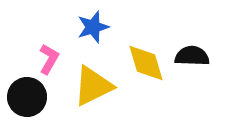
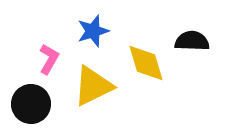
blue star: moved 4 px down
black semicircle: moved 15 px up
black circle: moved 4 px right, 7 px down
